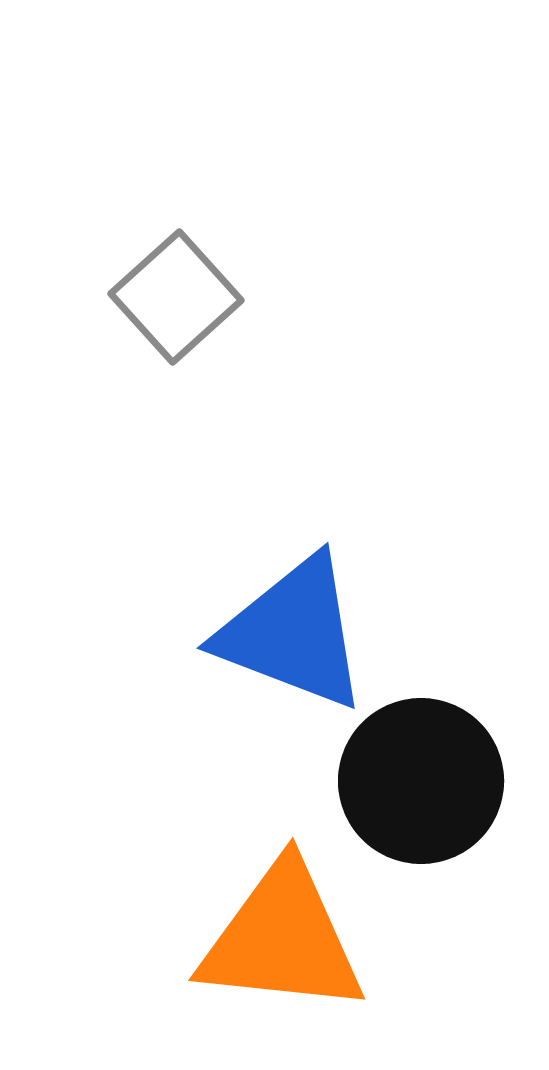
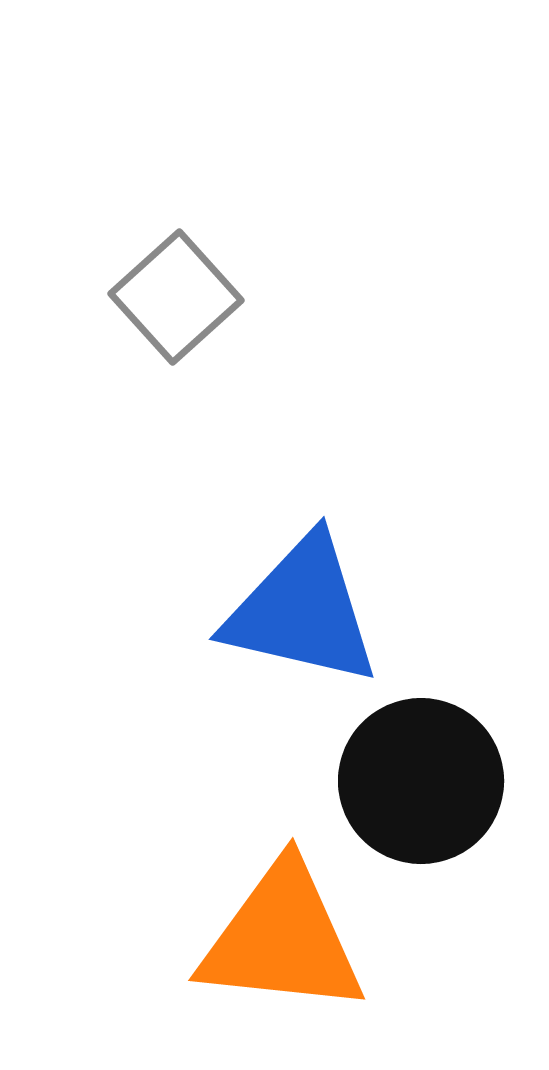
blue triangle: moved 9 px right, 22 px up; rotated 8 degrees counterclockwise
